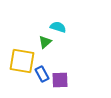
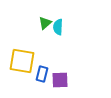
cyan semicircle: rotated 105 degrees counterclockwise
green triangle: moved 19 px up
blue rectangle: rotated 42 degrees clockwise
